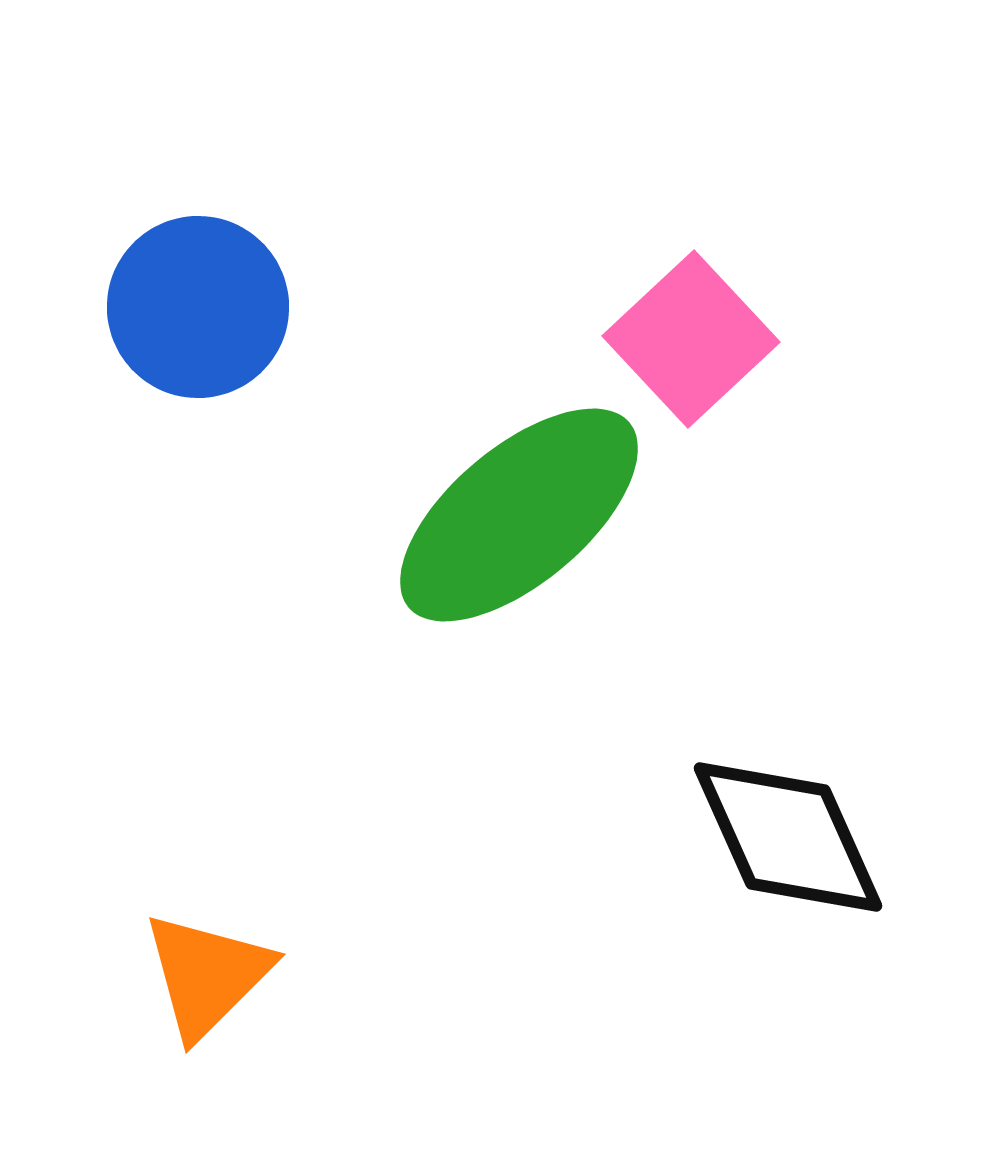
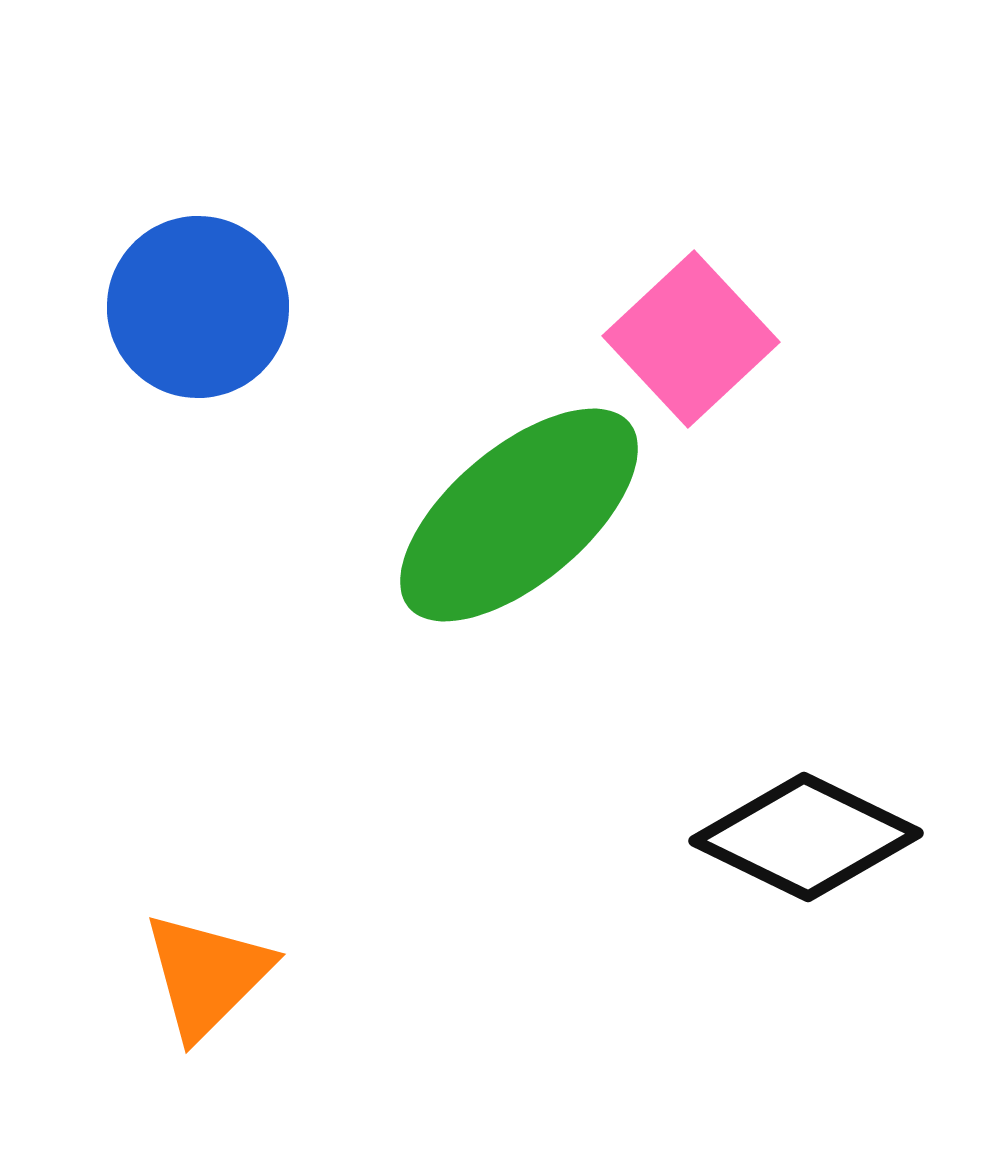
black diamond: moved 18 px right; rotated 40 degrees counterclockwise
